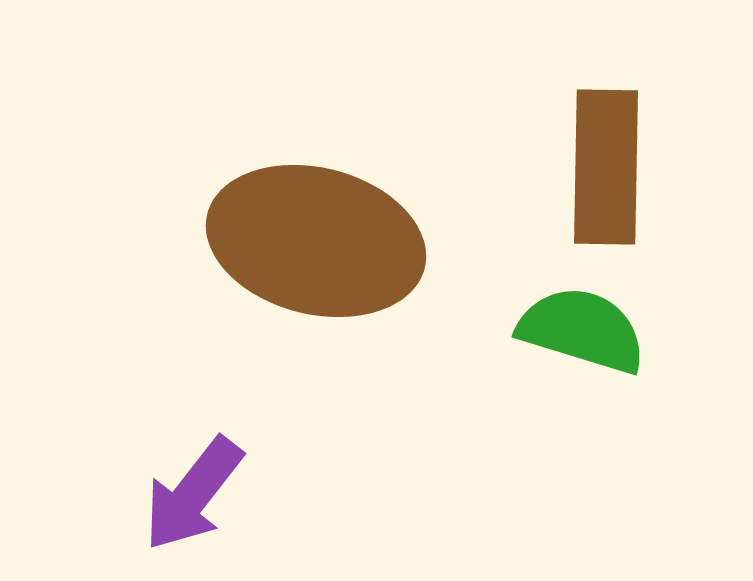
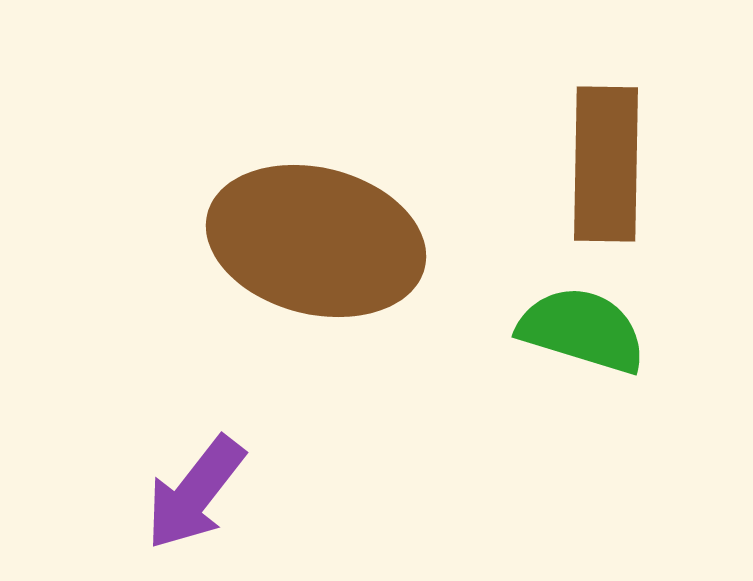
brown rectangle: moved 3 px up
purple arrow: moved 2 px right, 1 px up
